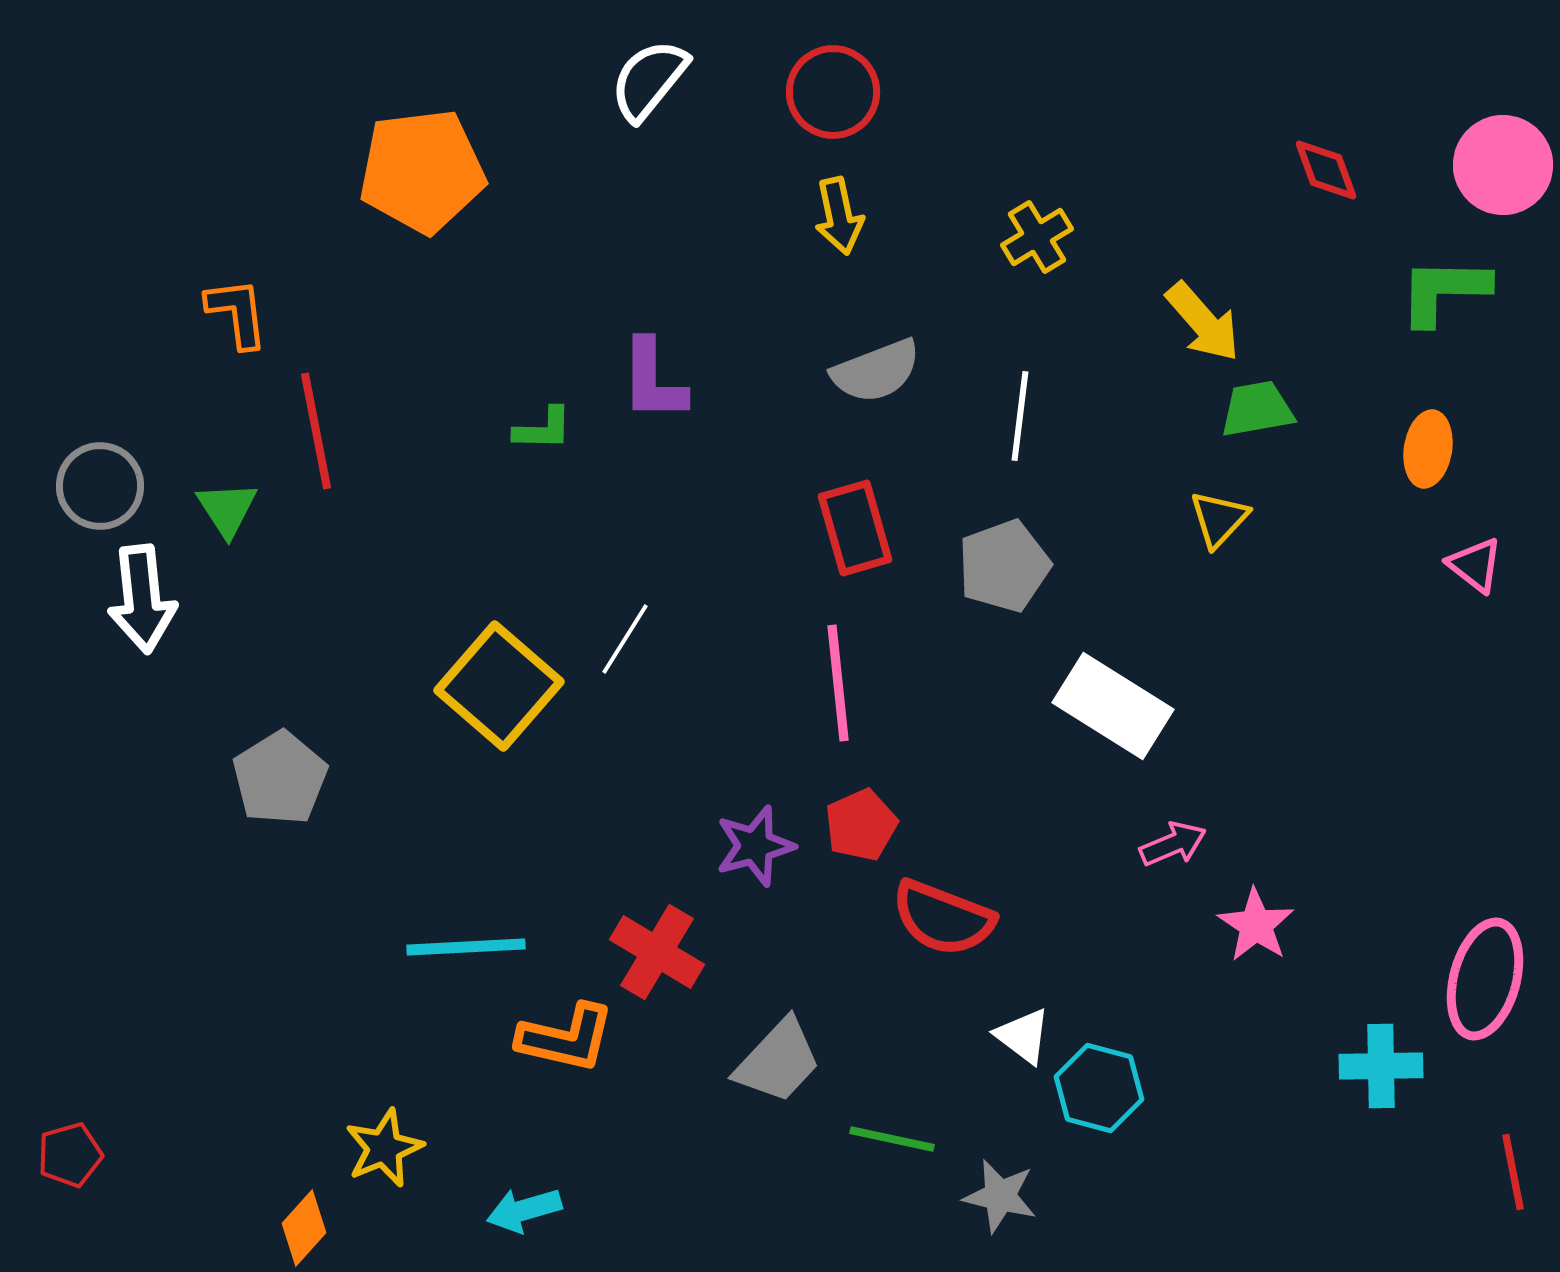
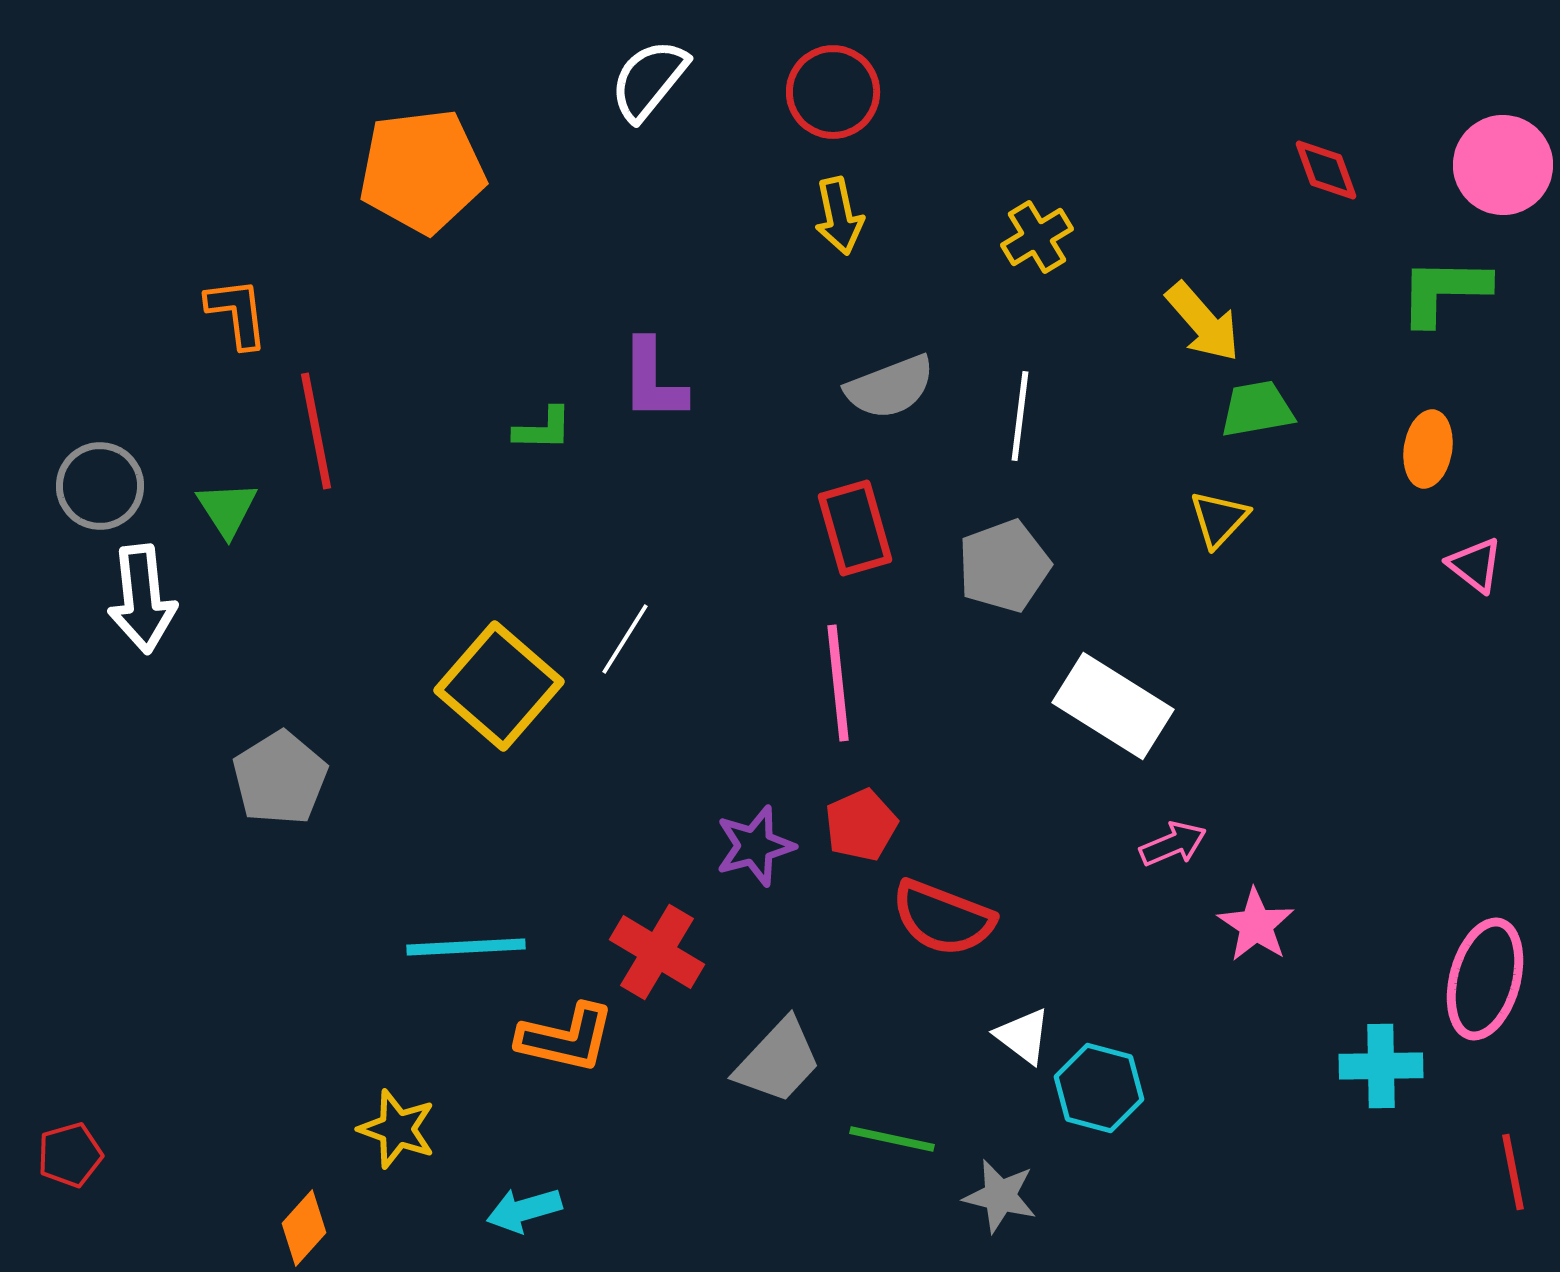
gray semicircle at (876, 371): moved 14 px right, 16 px down
yellow star at (384, 1148): moved 13 px right, 19 px up; rotated 30 degrees counterclockwise
